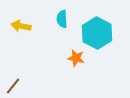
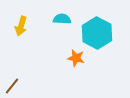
cyan semicircle: rotated 96 degrees clockwise
yellow arrow: rotated 84 degrees counterclockwise
brown line: moved 1 px left
